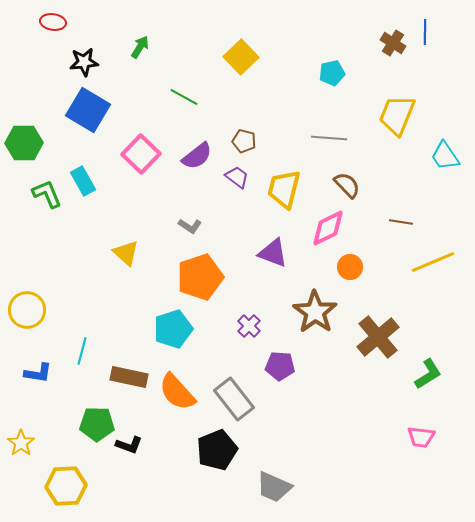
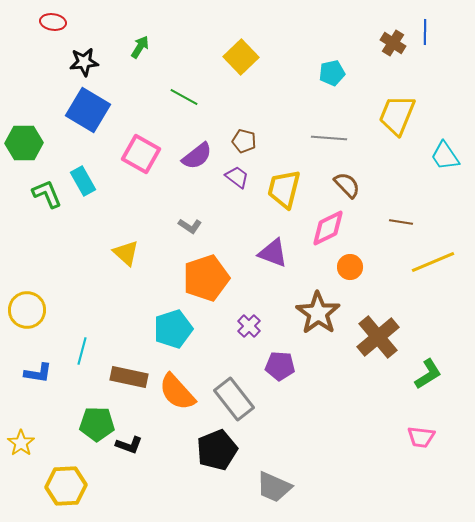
pink square at (141, 154): rotated 15 degrees counterclockwise
orange pentagon at (200, 277): moved 6 px right, 1 px down
brown star at (315, 312): moved 3 px right, 1 px down
